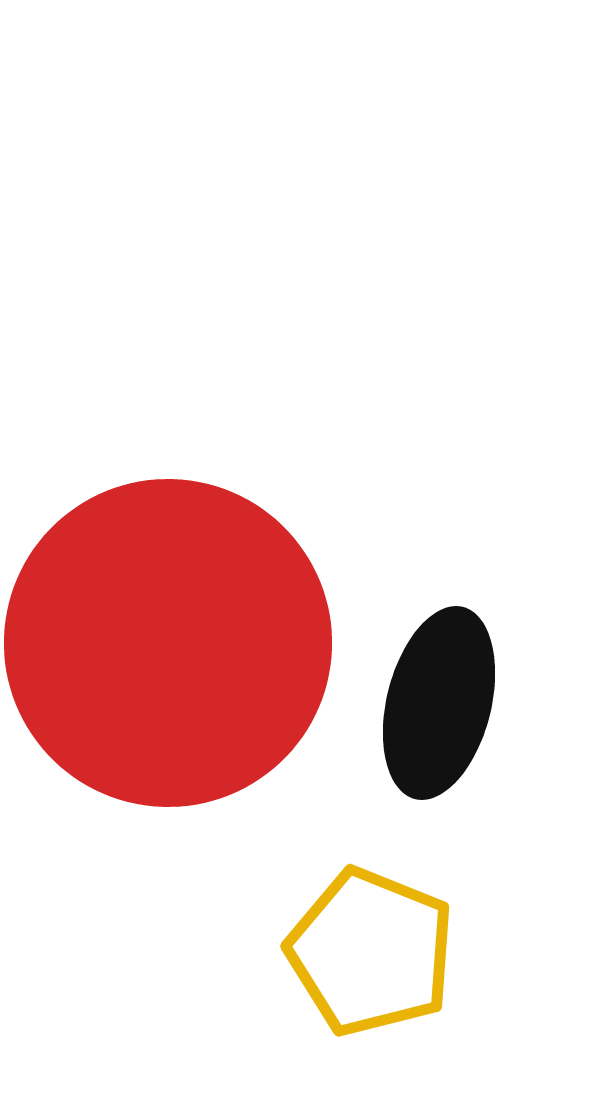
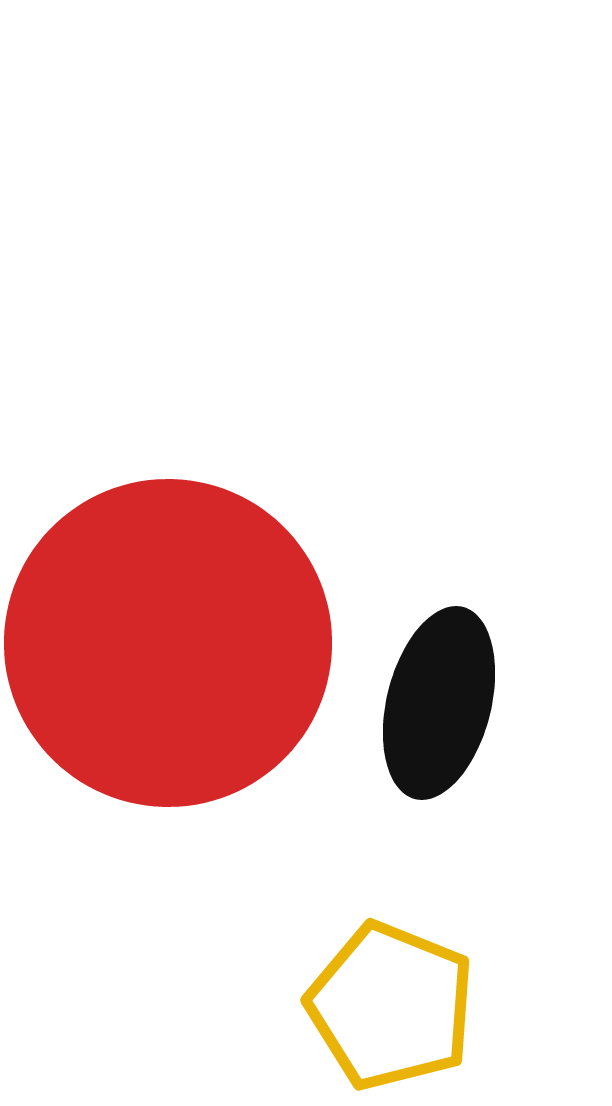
yellow pentagon: moved 20 px right, 54 px down
